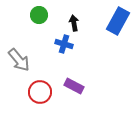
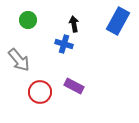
green circle: moved 11 px left, 5 px down
black arrow: moved 1 px down
